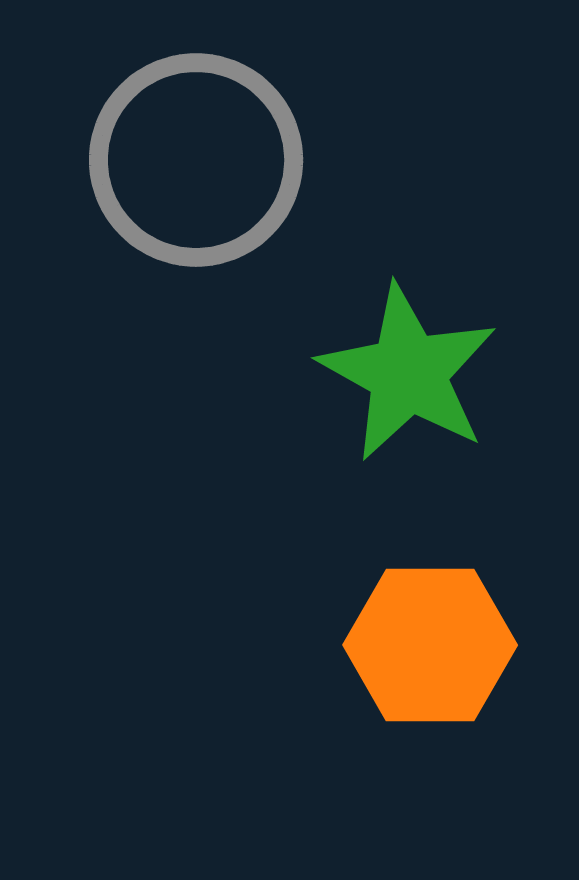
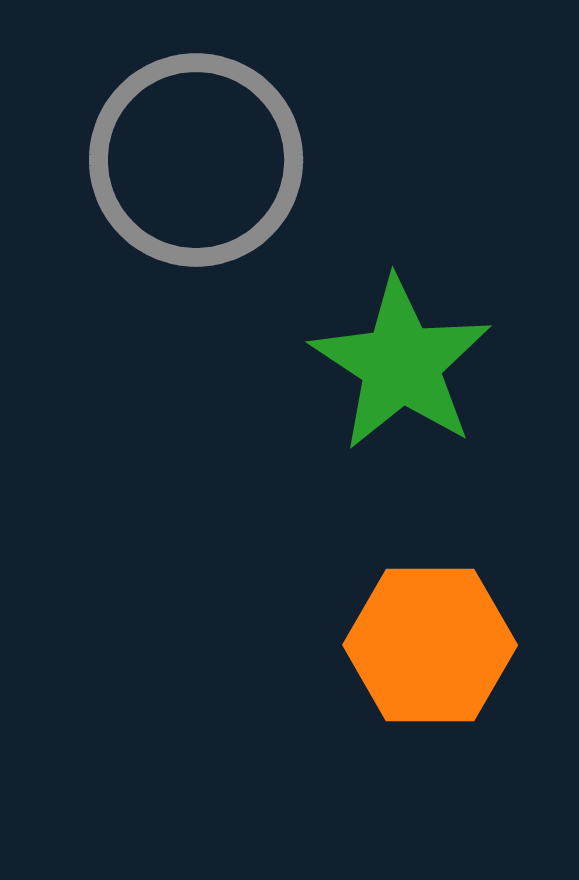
green star: moved 7 px left, 9 px up; rotated 4 degrees clockwise
